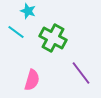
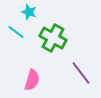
cyan star: moved 1 px right, 1 px down
